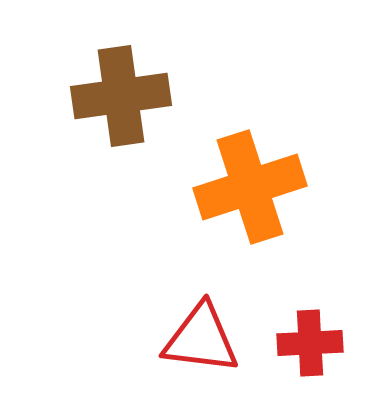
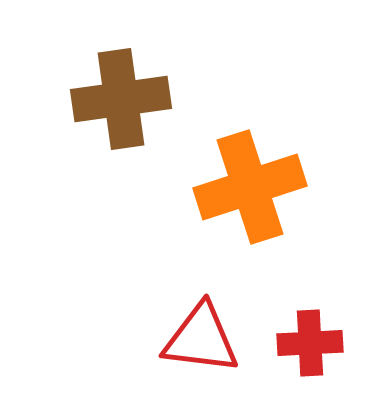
brown cross: moved 3 px down
